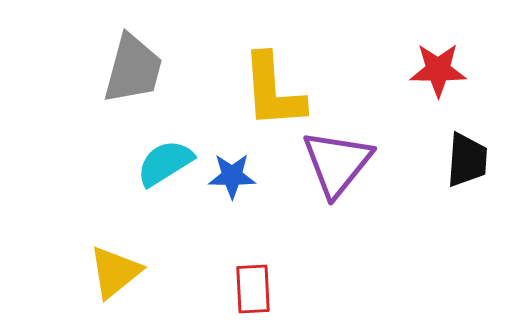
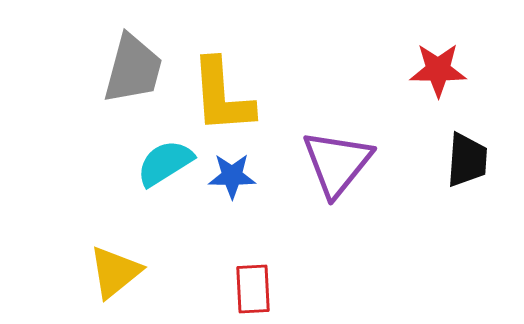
yellow L-shape: moved 51 px left, 5 px down
